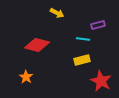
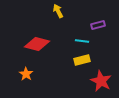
yellow arrow: moved 1 px right, 2 px up; rotated 144 degrees counterclockwise
cyan line: moved 1 px left, 2 px down
red diamond: moved 1 px up
orange star: moved 3 px up
